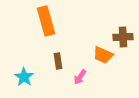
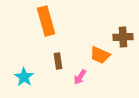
orange trapezoid: moved 3 px left
